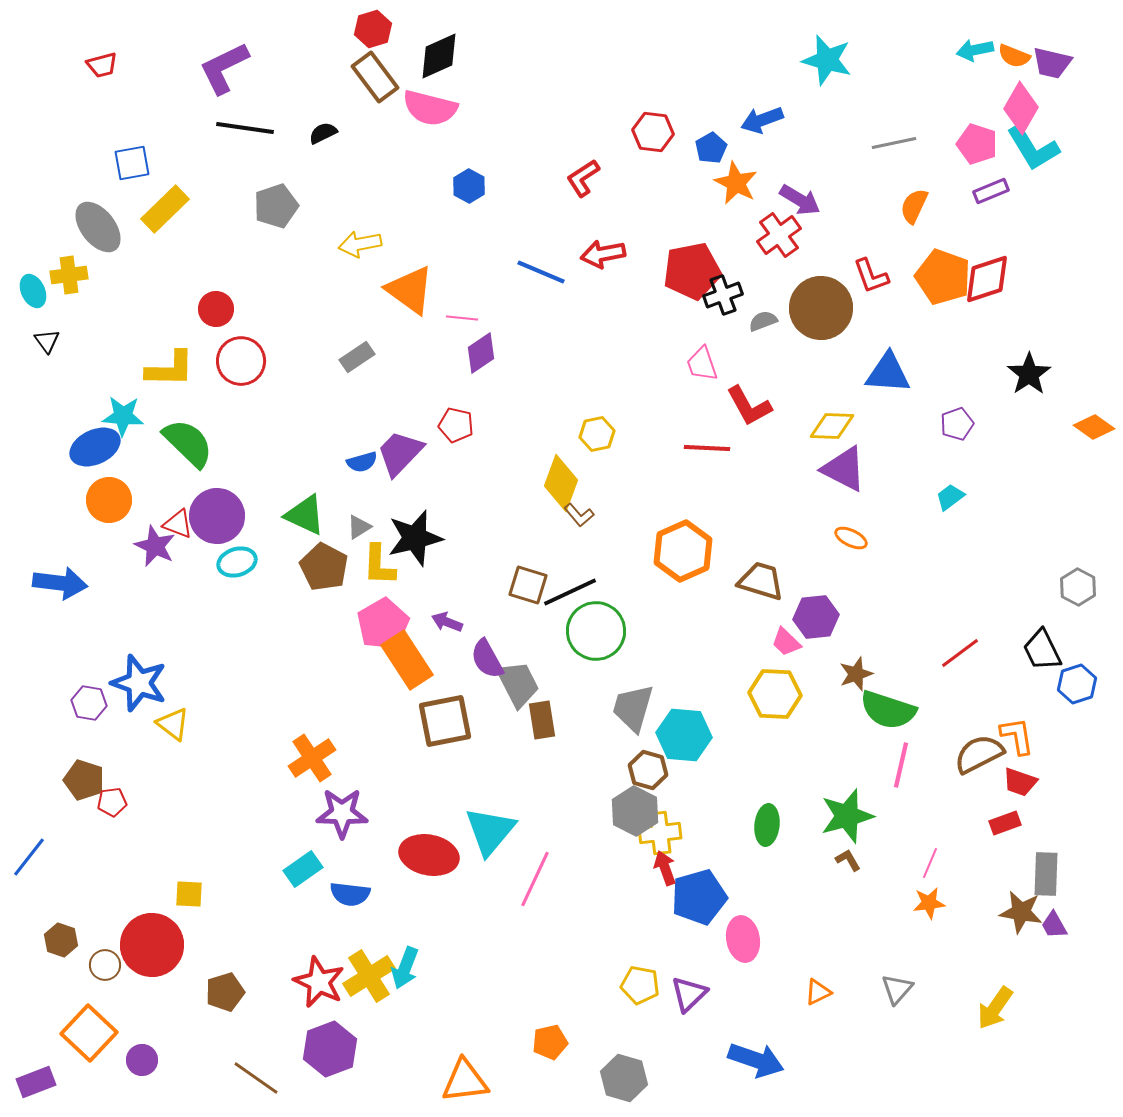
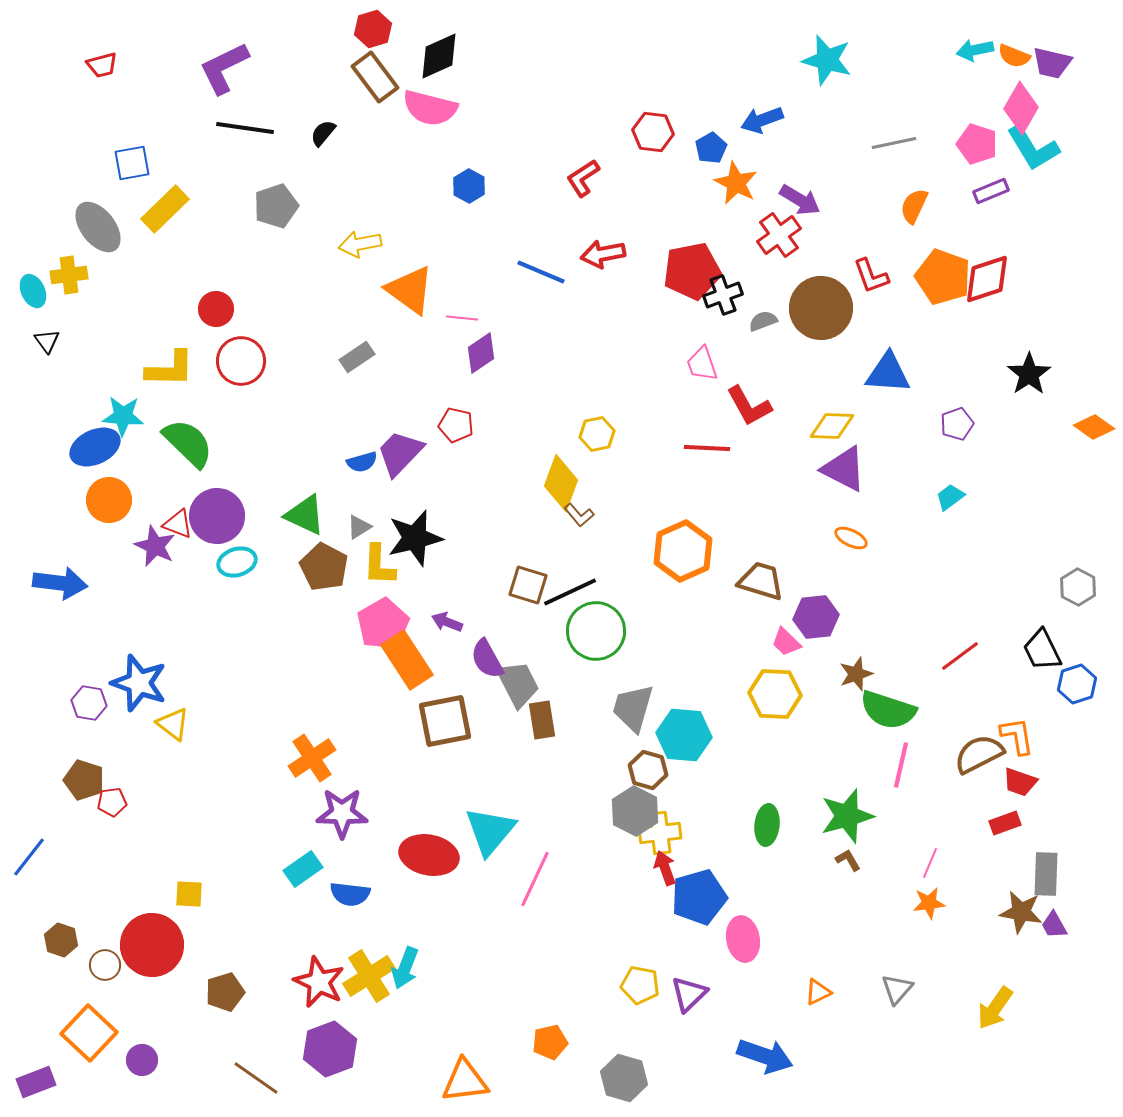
black semicircle at (323, 133): rotated 24 degrees counterclockwise
red line at (960, 653): moved 3 px down
blue arrow at (756, 1060): moved 9 px right, 4 px up
